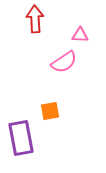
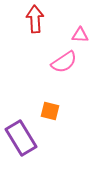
orange square: rotated 24 degrees clockwise
purple rectangle: rotated 20 degrees counterclockwise
